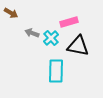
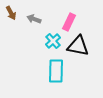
brown arrow: rotated 32 degrees clockwise
pink rectangle: rotated 48 degrees counterclockwise
gray arrow: moved 2 px right, 14 px up
cyan cross: moved 2 px right, 3 px down
